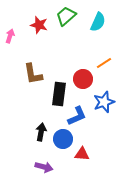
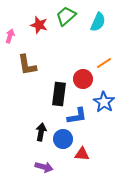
brown L-shape: moved 6 px left, 9 px up
blue star: rotated 20 degrees counterclockwise
blue L-shape: rotated 15 degrees clockwise
